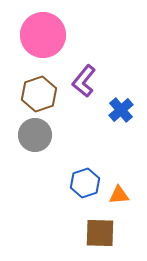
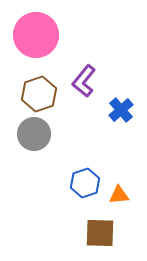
pink circle: moved 7 px left
gray circle: moved 1 px left, 1 px up
